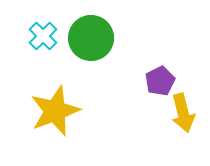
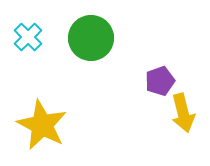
cyan cross: moved 15 px left, 1 px down
purple pentagon: rotated 8 degrees clockwise
yellow star: moved 13 px left, 14 px down; rotated 24 degrees counterclockwise
